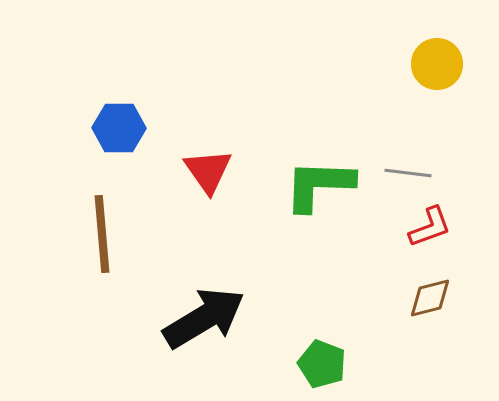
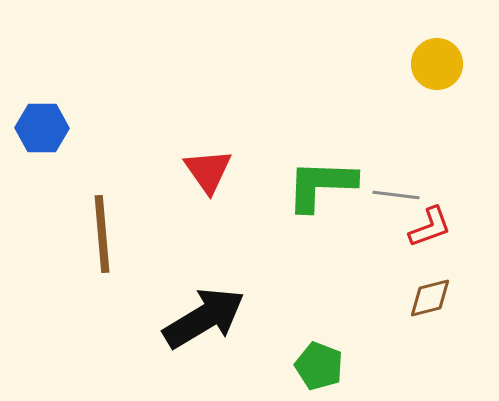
blue hexagon: moved 77 px left
gray line: moved 12 px left, 22 px down
green L-shape: moved 2 px right
green pentagon: moved 3 px left, 2 px down
